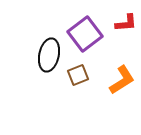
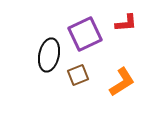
purple square: rotated 12 degrees clockwise
orange L-shape: moved 2 px down
